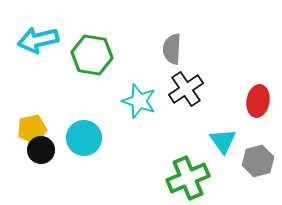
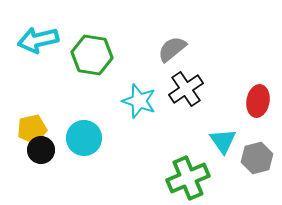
gray semicircle: rotated 48 degrees clockwise
gray hexagon: moved 1 px left, 3 px up
